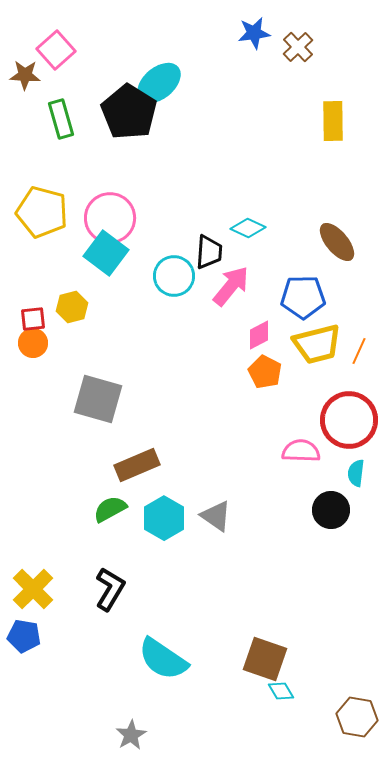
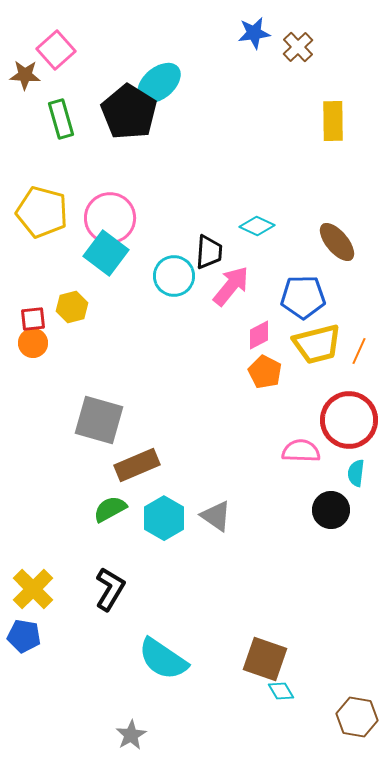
cyan diamond at (248, 228): moved 9 px right, 2 px up
gray square at (98, 399): moved 1 px right, 21 px down
